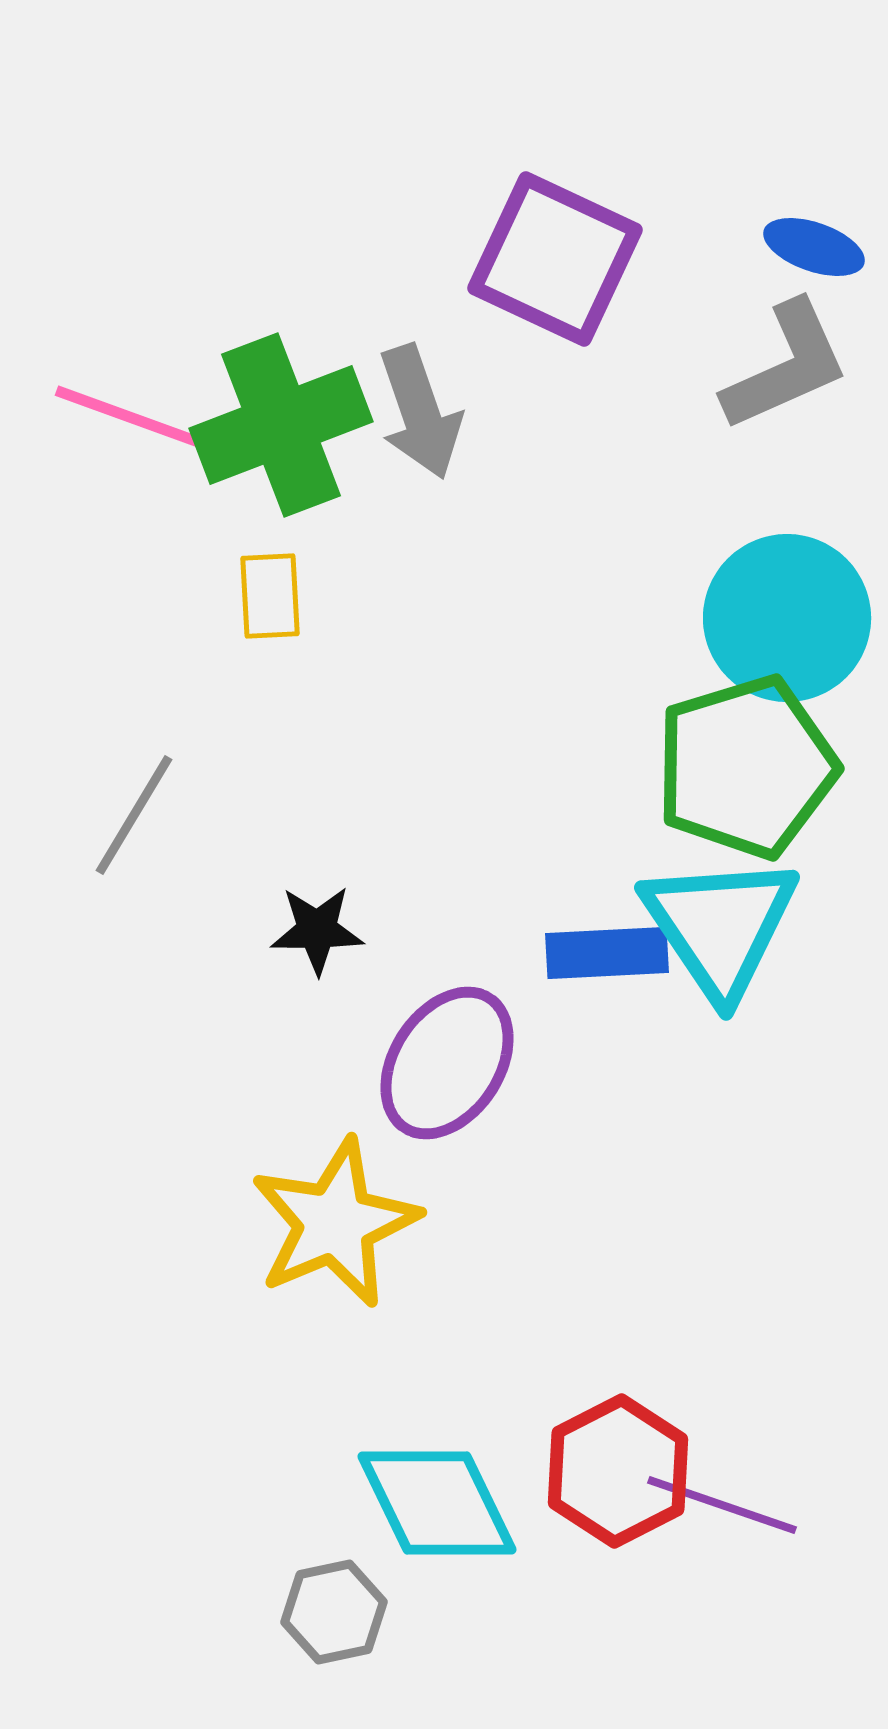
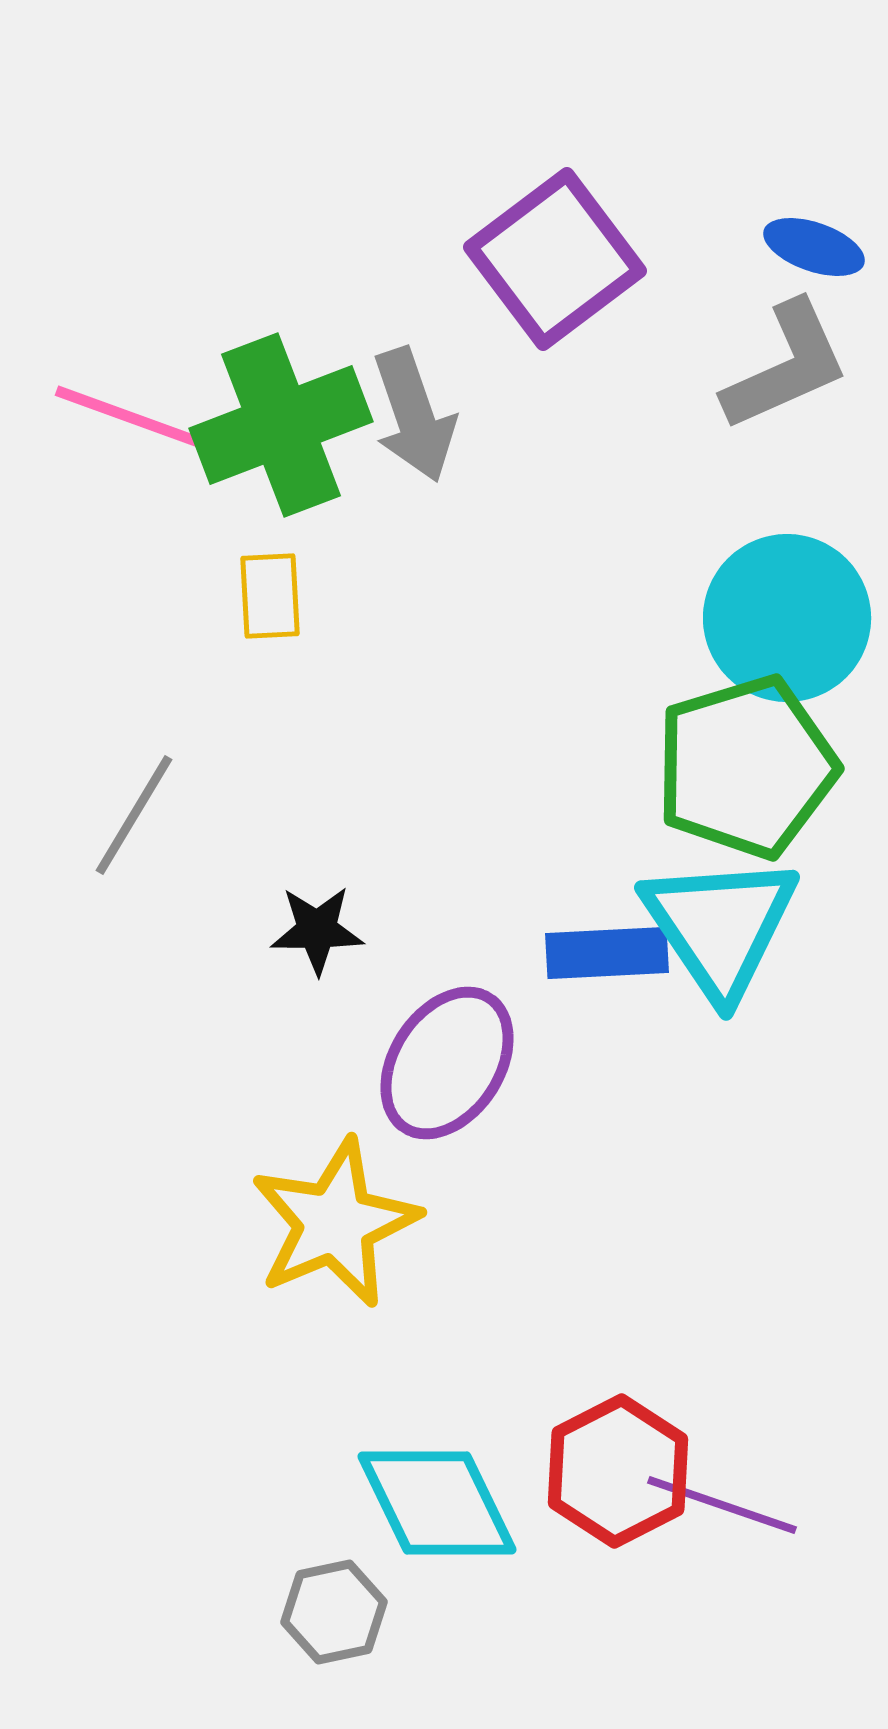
purple square: rotated 28 degrees clockwise
gray arrow: moved 6 px left, 3 px down
